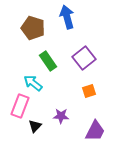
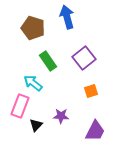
orange square: moved 2 px right
black triangle: moved 1 px right, 1 px up
